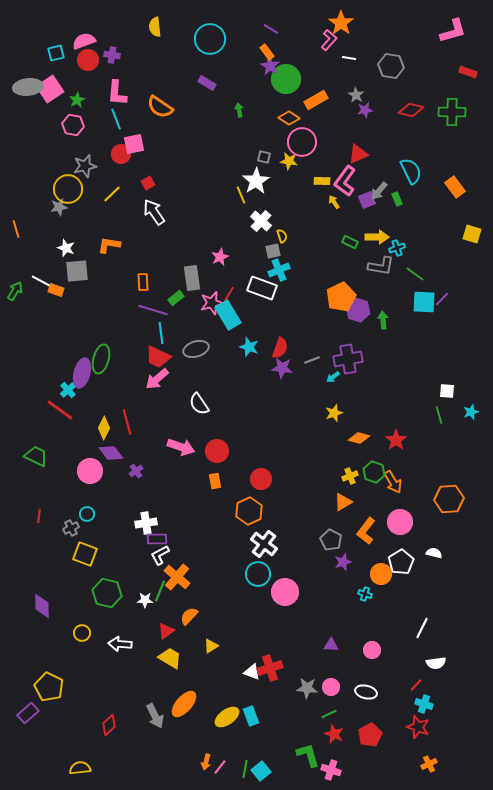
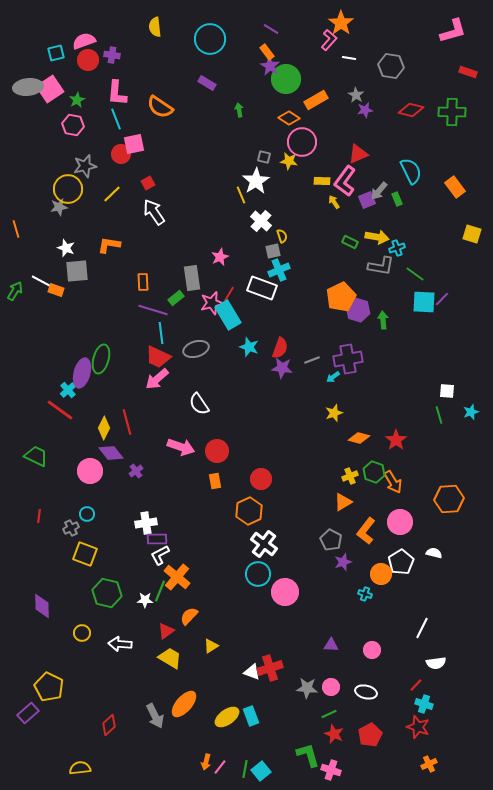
yellow arrow at (377, 237): rotated 10 degrees clockwise
